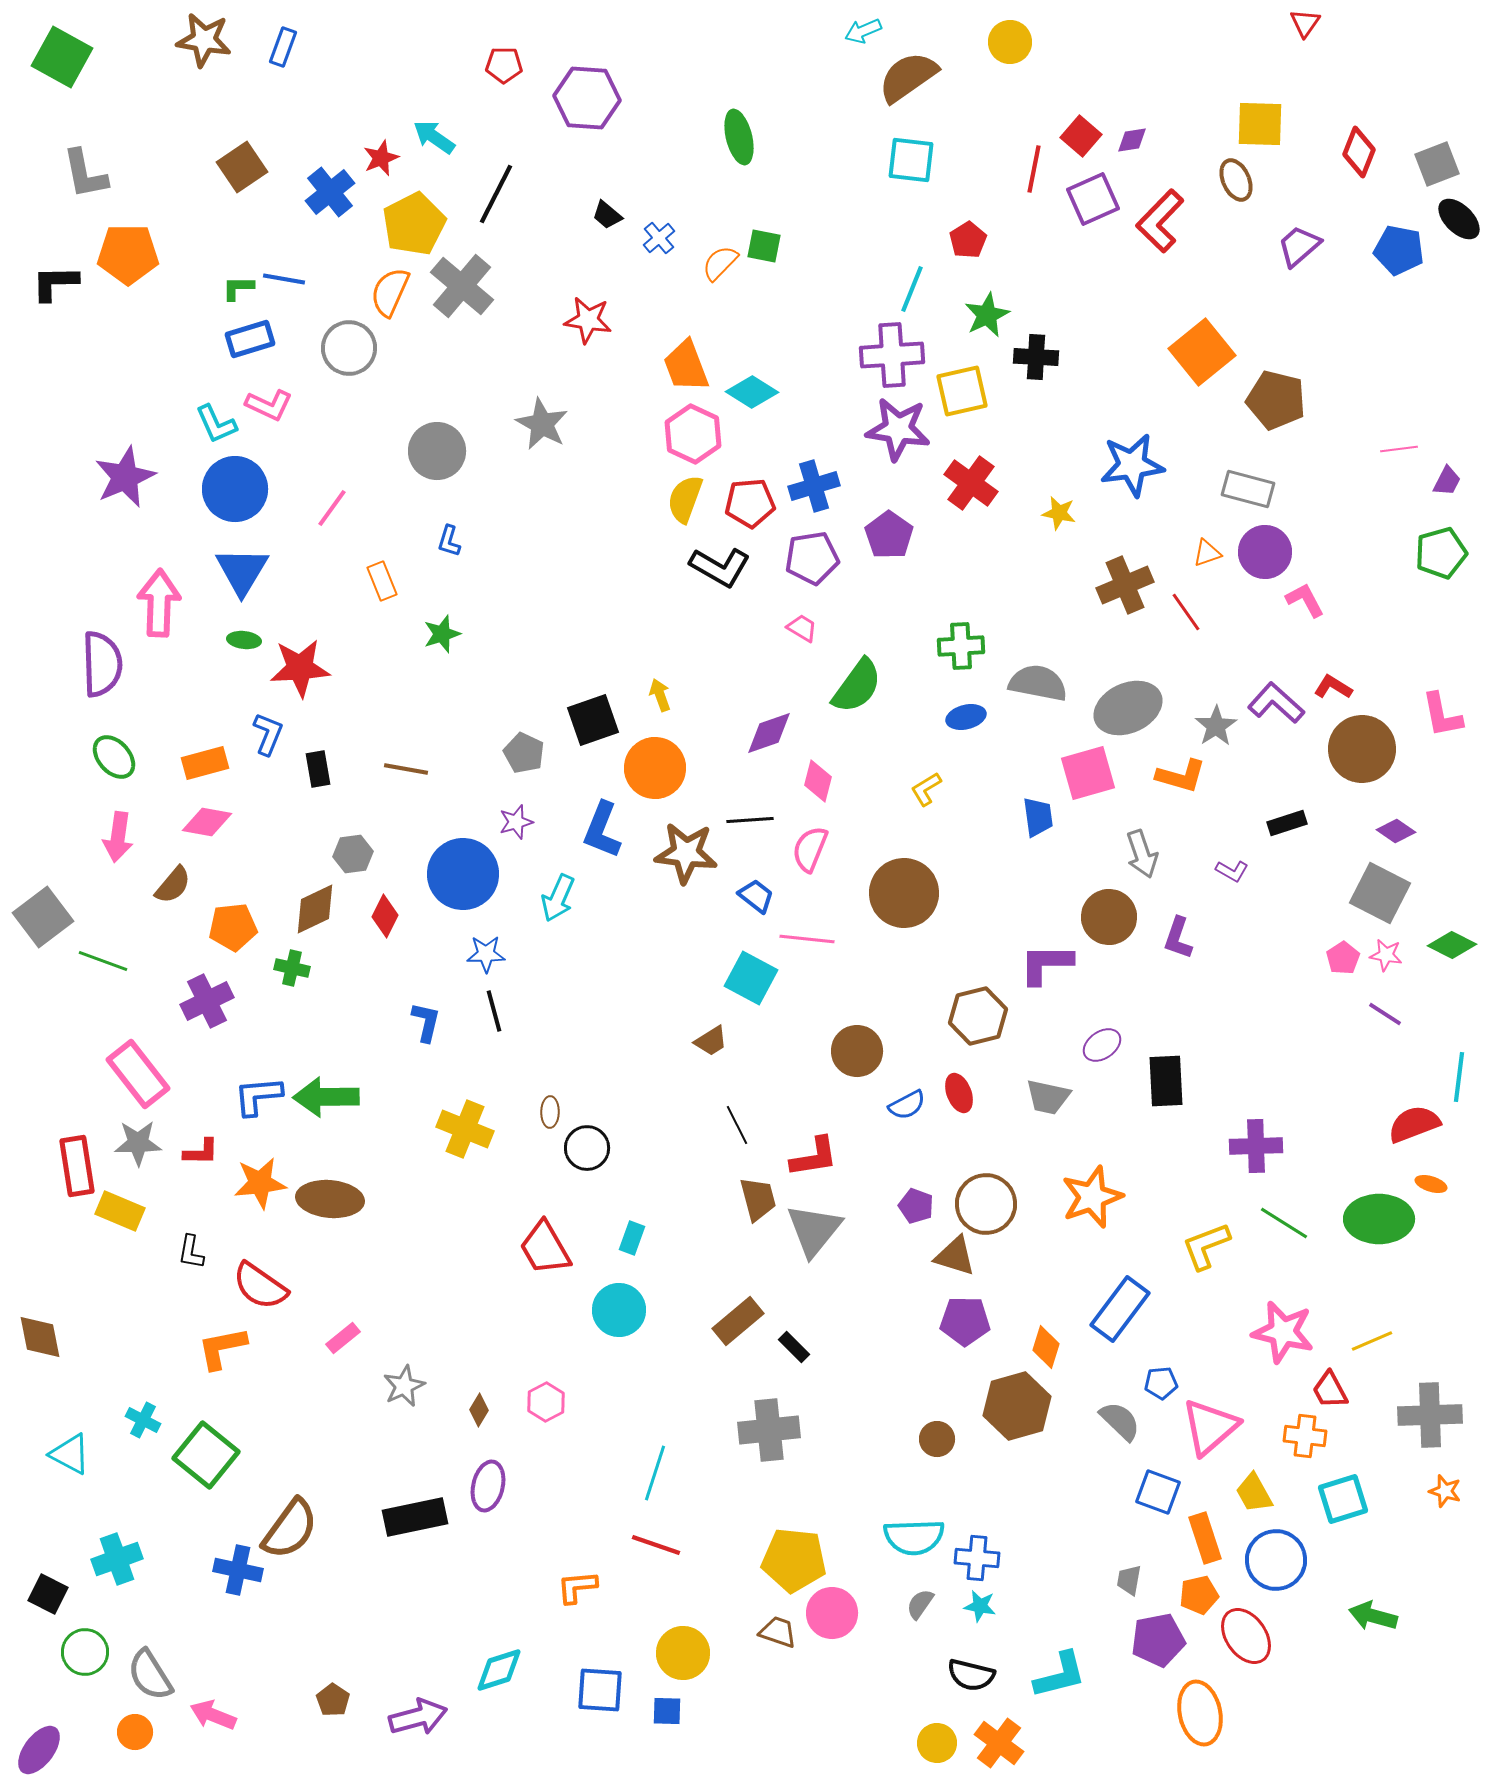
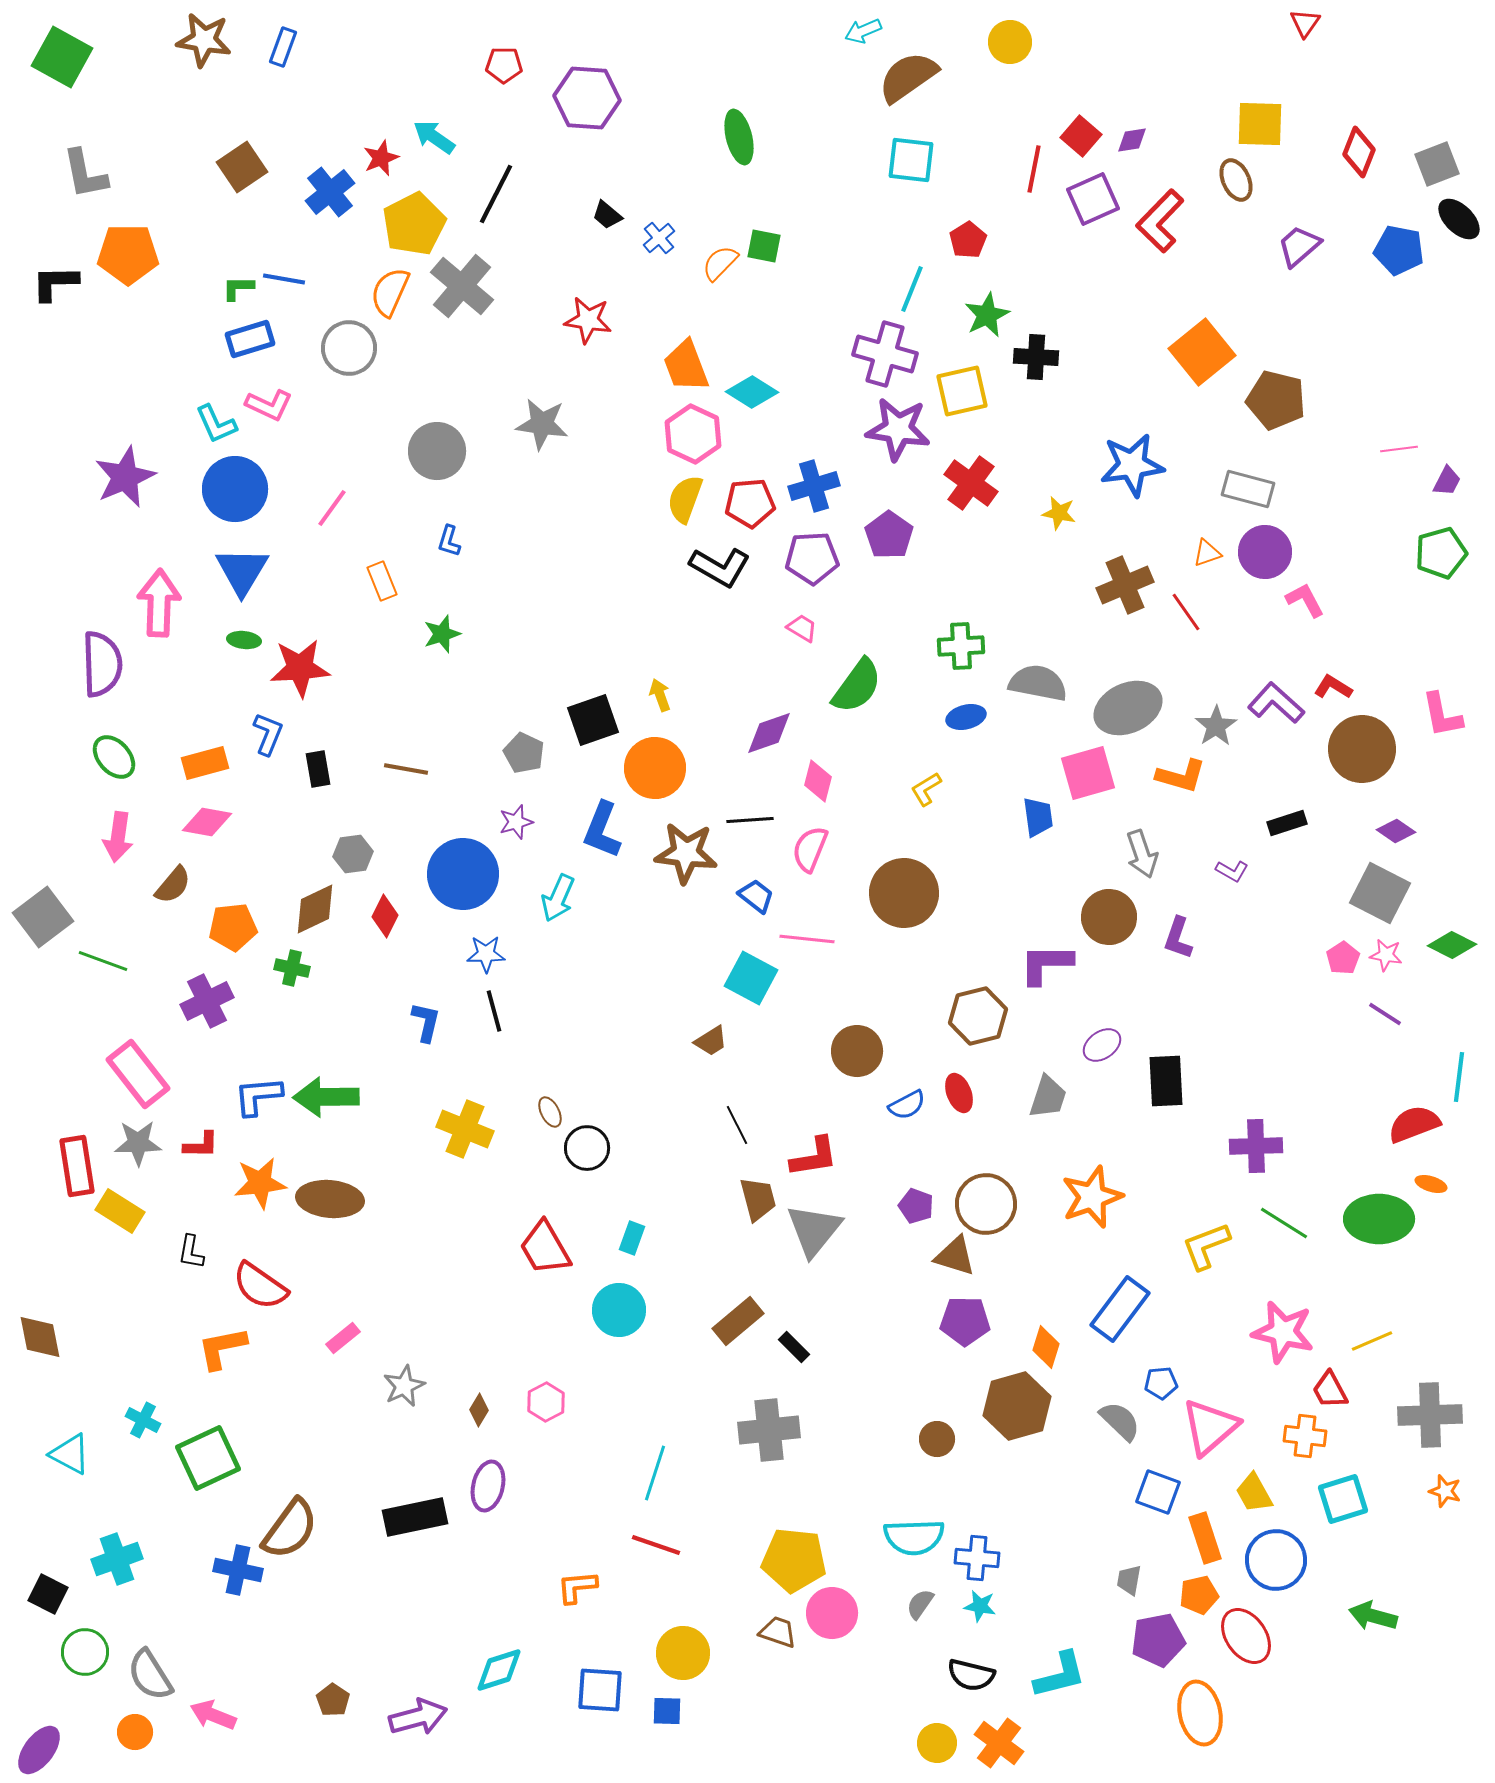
purple cross at (892, 355): moved 7 px left, 1 px up; rotated 20 degrees clockwise
gray star at (542, 424): rotated 20 degrees counterclockwise
purple pentagon at (812, 558): rotated 6 degrees clockwise
gray trapezoid at (1048, 1097): rotated 84 degrees counterclockwise
brown ellipse at (550, 1112): rotated 28 degrees counterclockwise
red L-shape at (201, 1152): moved 7 px up
yellow rectangle at (120, 1211): rotated 9 degrees clockwise
green square at (206, 1455): moved 2 px right, 3 px down; rotated 26 degrees clockwise
